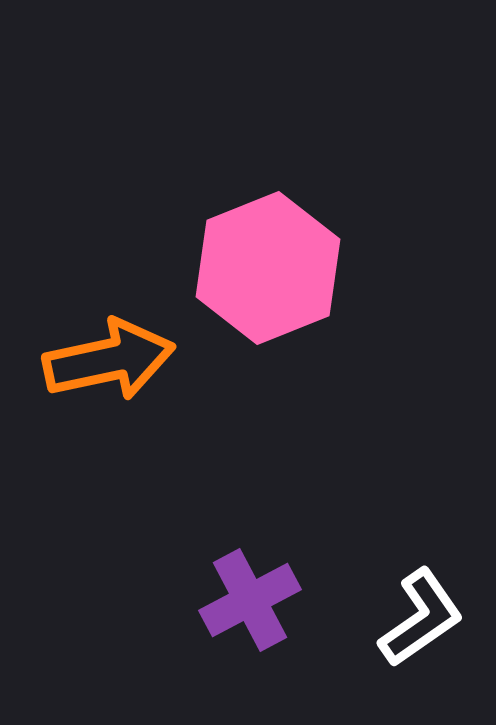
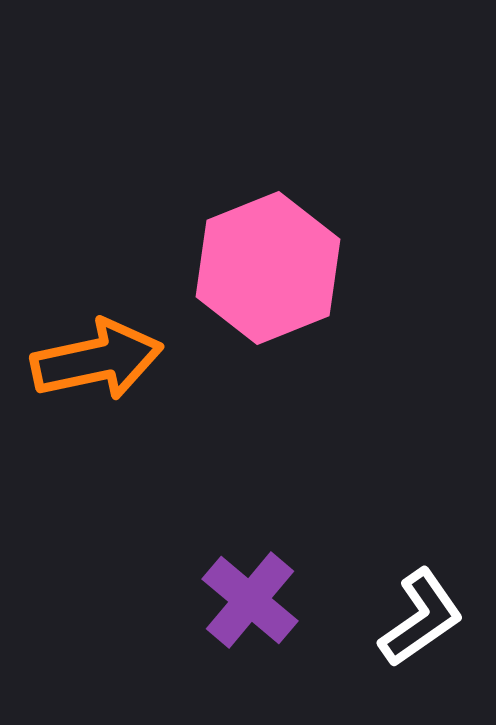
orange arrow: moved 12 px left
purple cross: rotated 22 degrees counterclockwise
